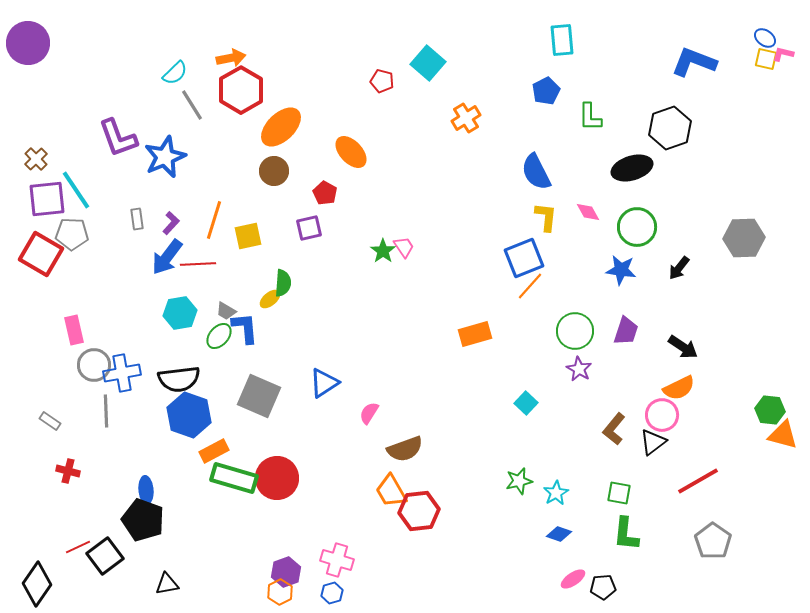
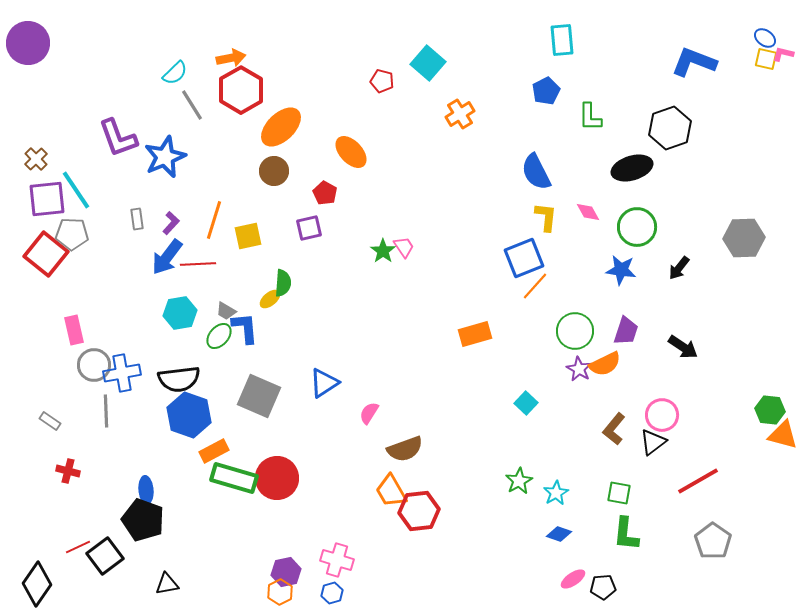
orange cross at (466, 118): moved 6 px left, 4 px up
red square at (41, 254): moved 5 px right; rotated 9 degrees clockwise
orange line at (530, 286): moved 5 px right
orange semicircle at (679, 388): moved 74 px left, 24 px up
green star at (519, 481): rotated 16 degrees counterclockwise
purple hexagon at (286, 572): rotated 8 degrees clockwise
